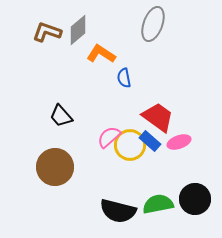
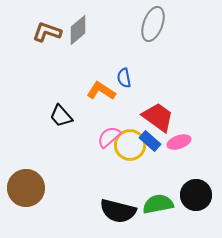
orange L-shape: moved 37 px down
brown circle: moved 29 px left, 21 px down
black circle: moved 1 px right, 4 px up
